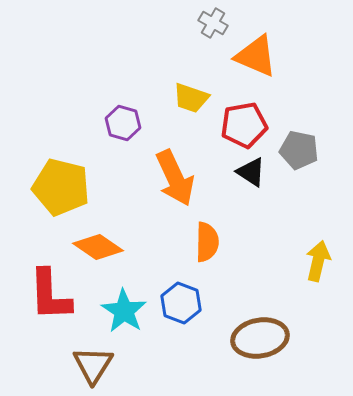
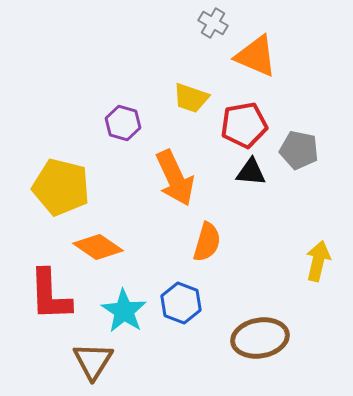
black triangle: rotated 28 degrees counterclockwise
orange semicircle: rotated 15 degrees clockwise
brown triangle: moved 4 px up
